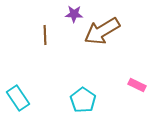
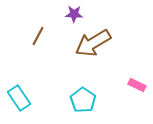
brown arrow: moved 9 px left, 12 px down
brown line: moved 7 px left, 1 px down; rotated 30 degrees clockwise
cyan rectangle: moved 1 px right
